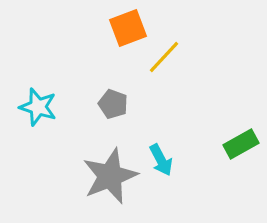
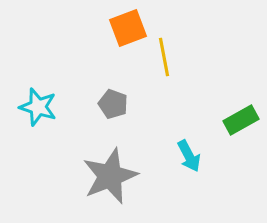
yellow line: rotated 54 degrees counterclockwise
green rectangle: moved 24 px up
cyan arrow: moved 28 px right, 4 px up
